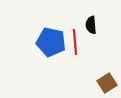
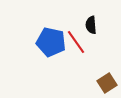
red line: moved 1 px right; rotated 30 degrees counterclockwise
